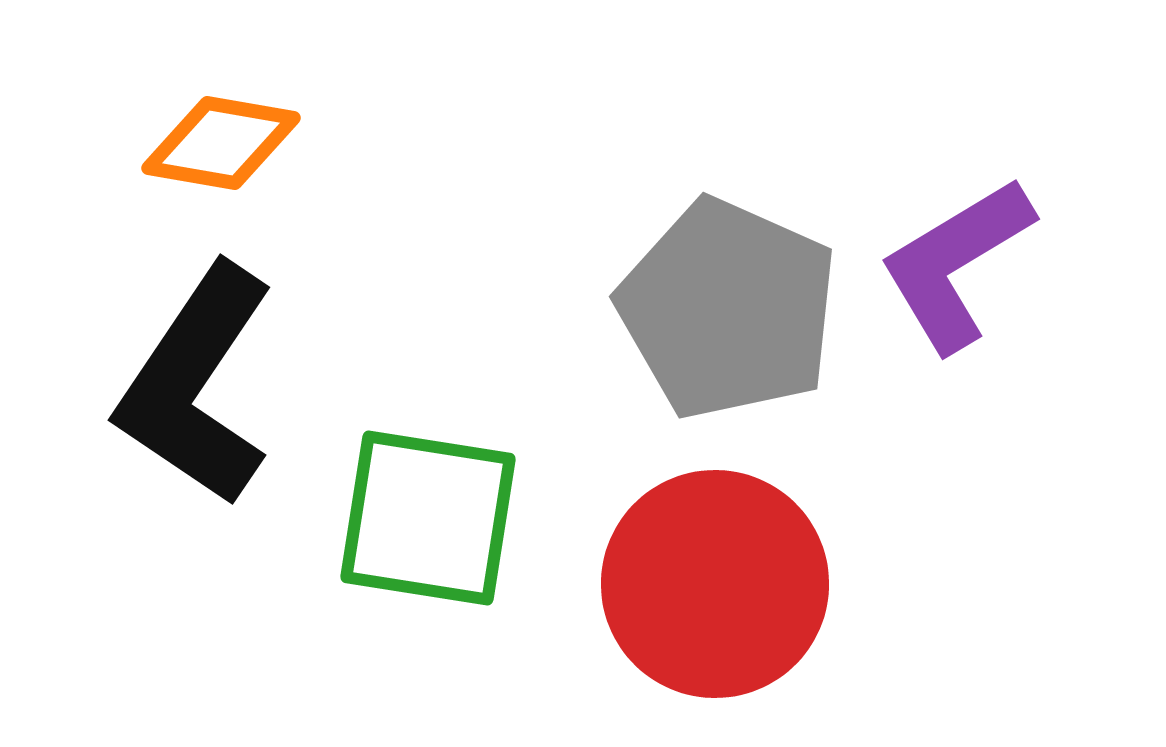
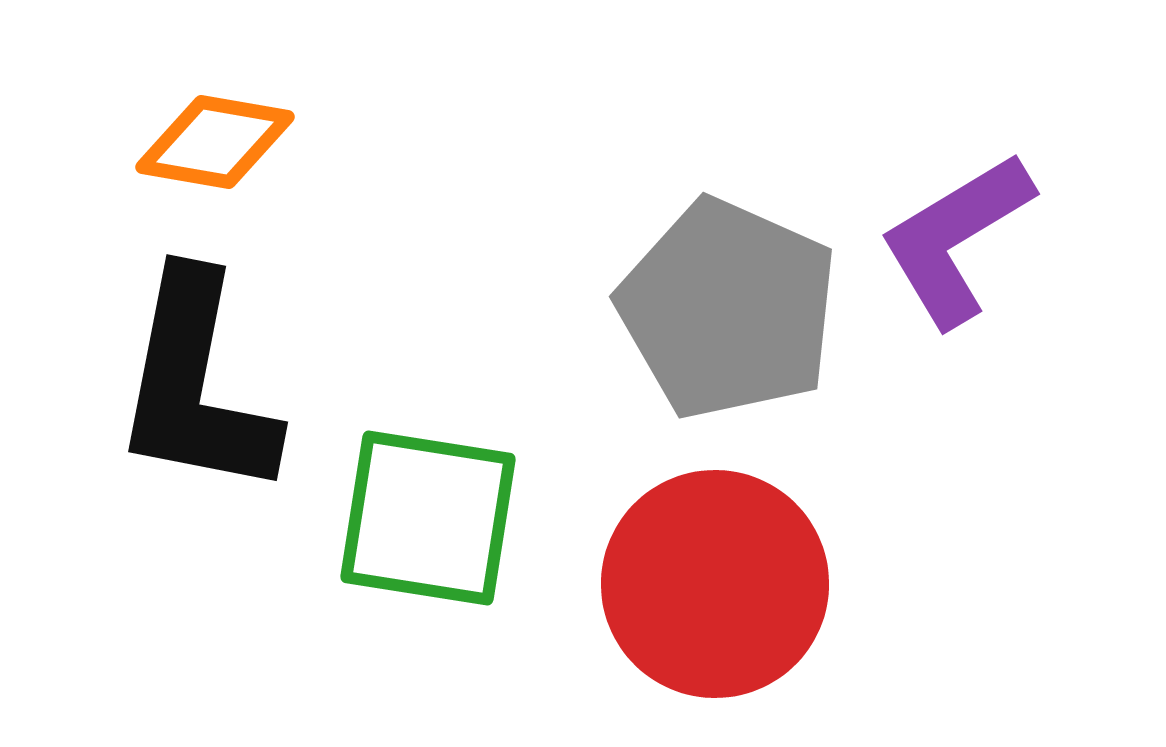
orange diamond: moved 6 px left, 1 px up
purple L-shape: moved 25 px up
black L-shape: rotated 23 degrees counterclockwise
